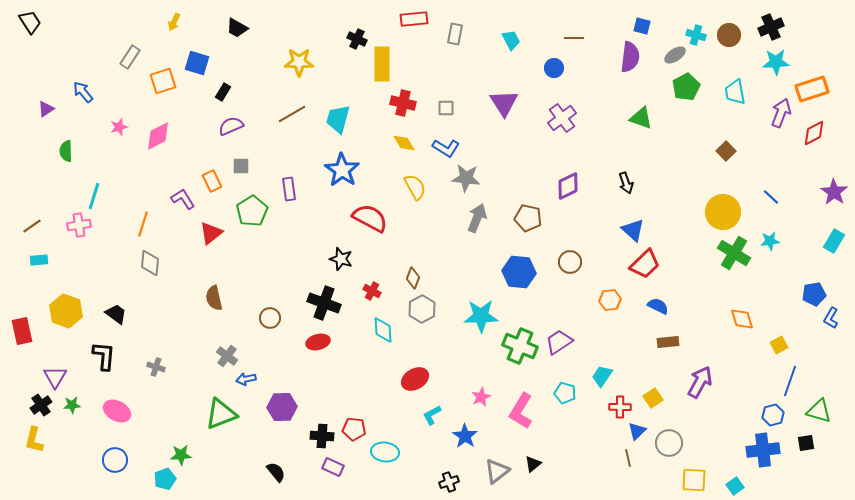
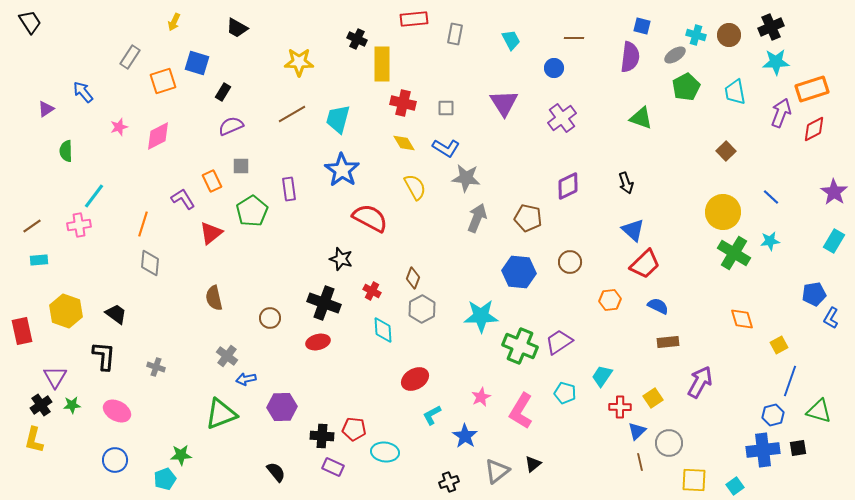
red diamond at (814, 133): moved 4 px up
cyan line at (94, 196): rotated 20 degrees clockwise
black square at (806, 443): moved 8 px left, 5 px down
brown line at (628, 458): moved 12 px right, 4 px down
